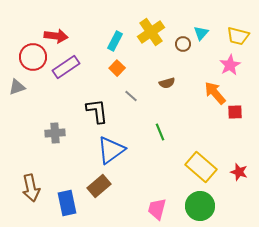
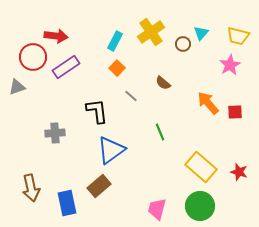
brown semicircle: moved 4 px left; rotated 56 degrees clockwise
orange arrow: moved 7 px left, 10 px down
